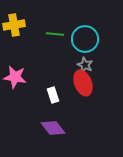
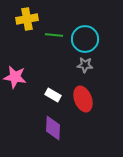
yellow cross: moved 13 px right, 6 px up
green line: moved 1 px left, 1 px down
gray star: rotated 21 degrees counterclockwise
red ellipse: moved 16 px down
white rectangle: rotated 42 degrees counterclockwise
purple diamond: rotated 40 degrees clockwise
